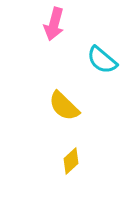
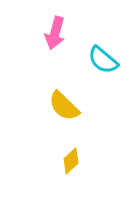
pink arrow: moved 1 px right, 9 px down
cyan semicircle: moved 1 px right
